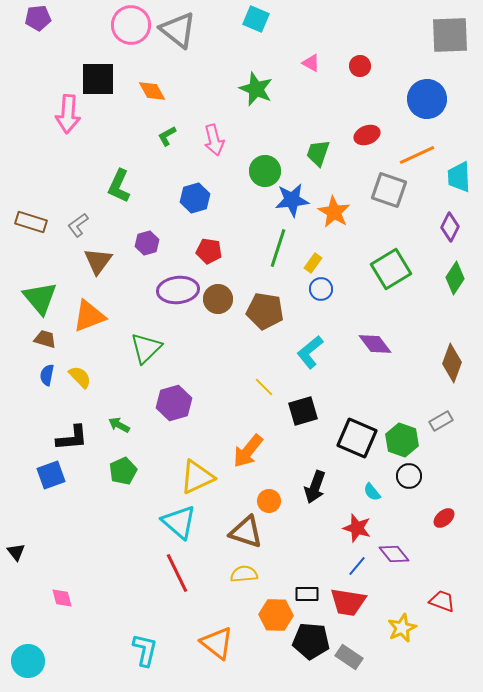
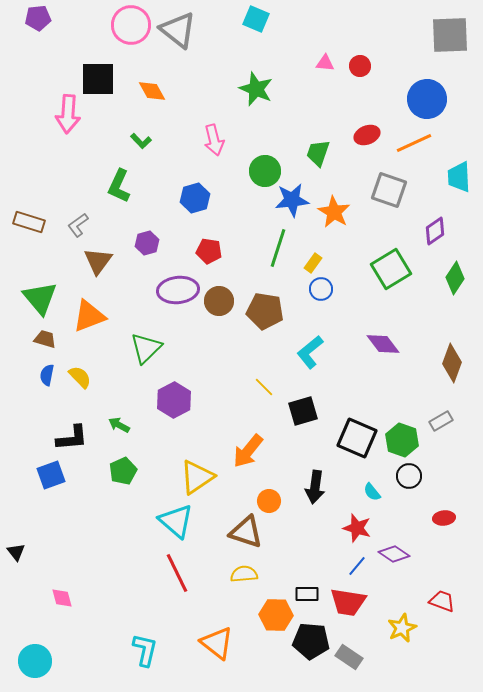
pink triangle at (311, 63): moved 14 px right; rotated 24 degrees counterclockwise
green L-shape at (167, 136): moved 26 px left, 5 px down; rotated 105 degrees counterclockwise
orange line at (417, 155): moved 3 px left, 12 px up
brown rectangle at (31, 222): moved 2 px left
purple diamond at (450, 227): moved 15 px left, 4 px down; rotated 28 degrees clockwise
brown circle at (218, 299): moved 1 px right, 2 px down
purple diamond at (375, 344): moved 8 px right
purple hexagon at (174, 403): moved 3 px up; rotated 12 degrees counterclockwise
yellow triangle at (197, 477): rotated 9 degrees counterclockwise
black arrow at (315, 487): rotated 12 degrees counterclockwise
red ellipse at (444, 518): rotated 35 degrees clockwise
cyan triangle at (179, 522): moved 3 px left, 1 px up
purple diamond at (394, 554): rotated 16 degrees counterclockwise
cyan circle at (28, 661): moved 7 px right
